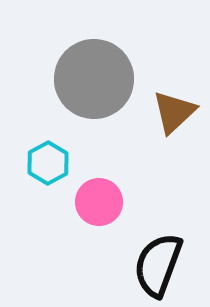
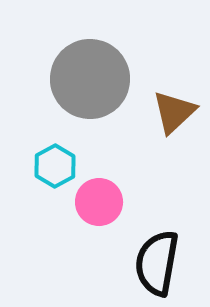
gray circle: moved 4 px left
cyan hexagon: moved 7 px right, 3 px down
black semicircle: moved 1 px left, 2 px up; rotated 10 degrees counterclockwise
